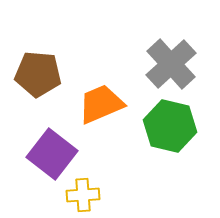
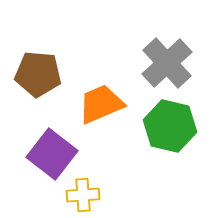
gray cross: moved 4 px left, 1 px up
